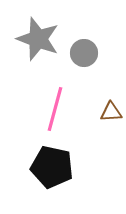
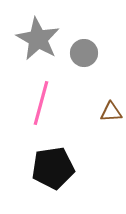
gray star: rotated 9 degrees clockwise
pink line: moved 14 px left, 6 px up
black pentagon: moved 1 px right, 1 px down; rotated 21 degrees counterclockwise
